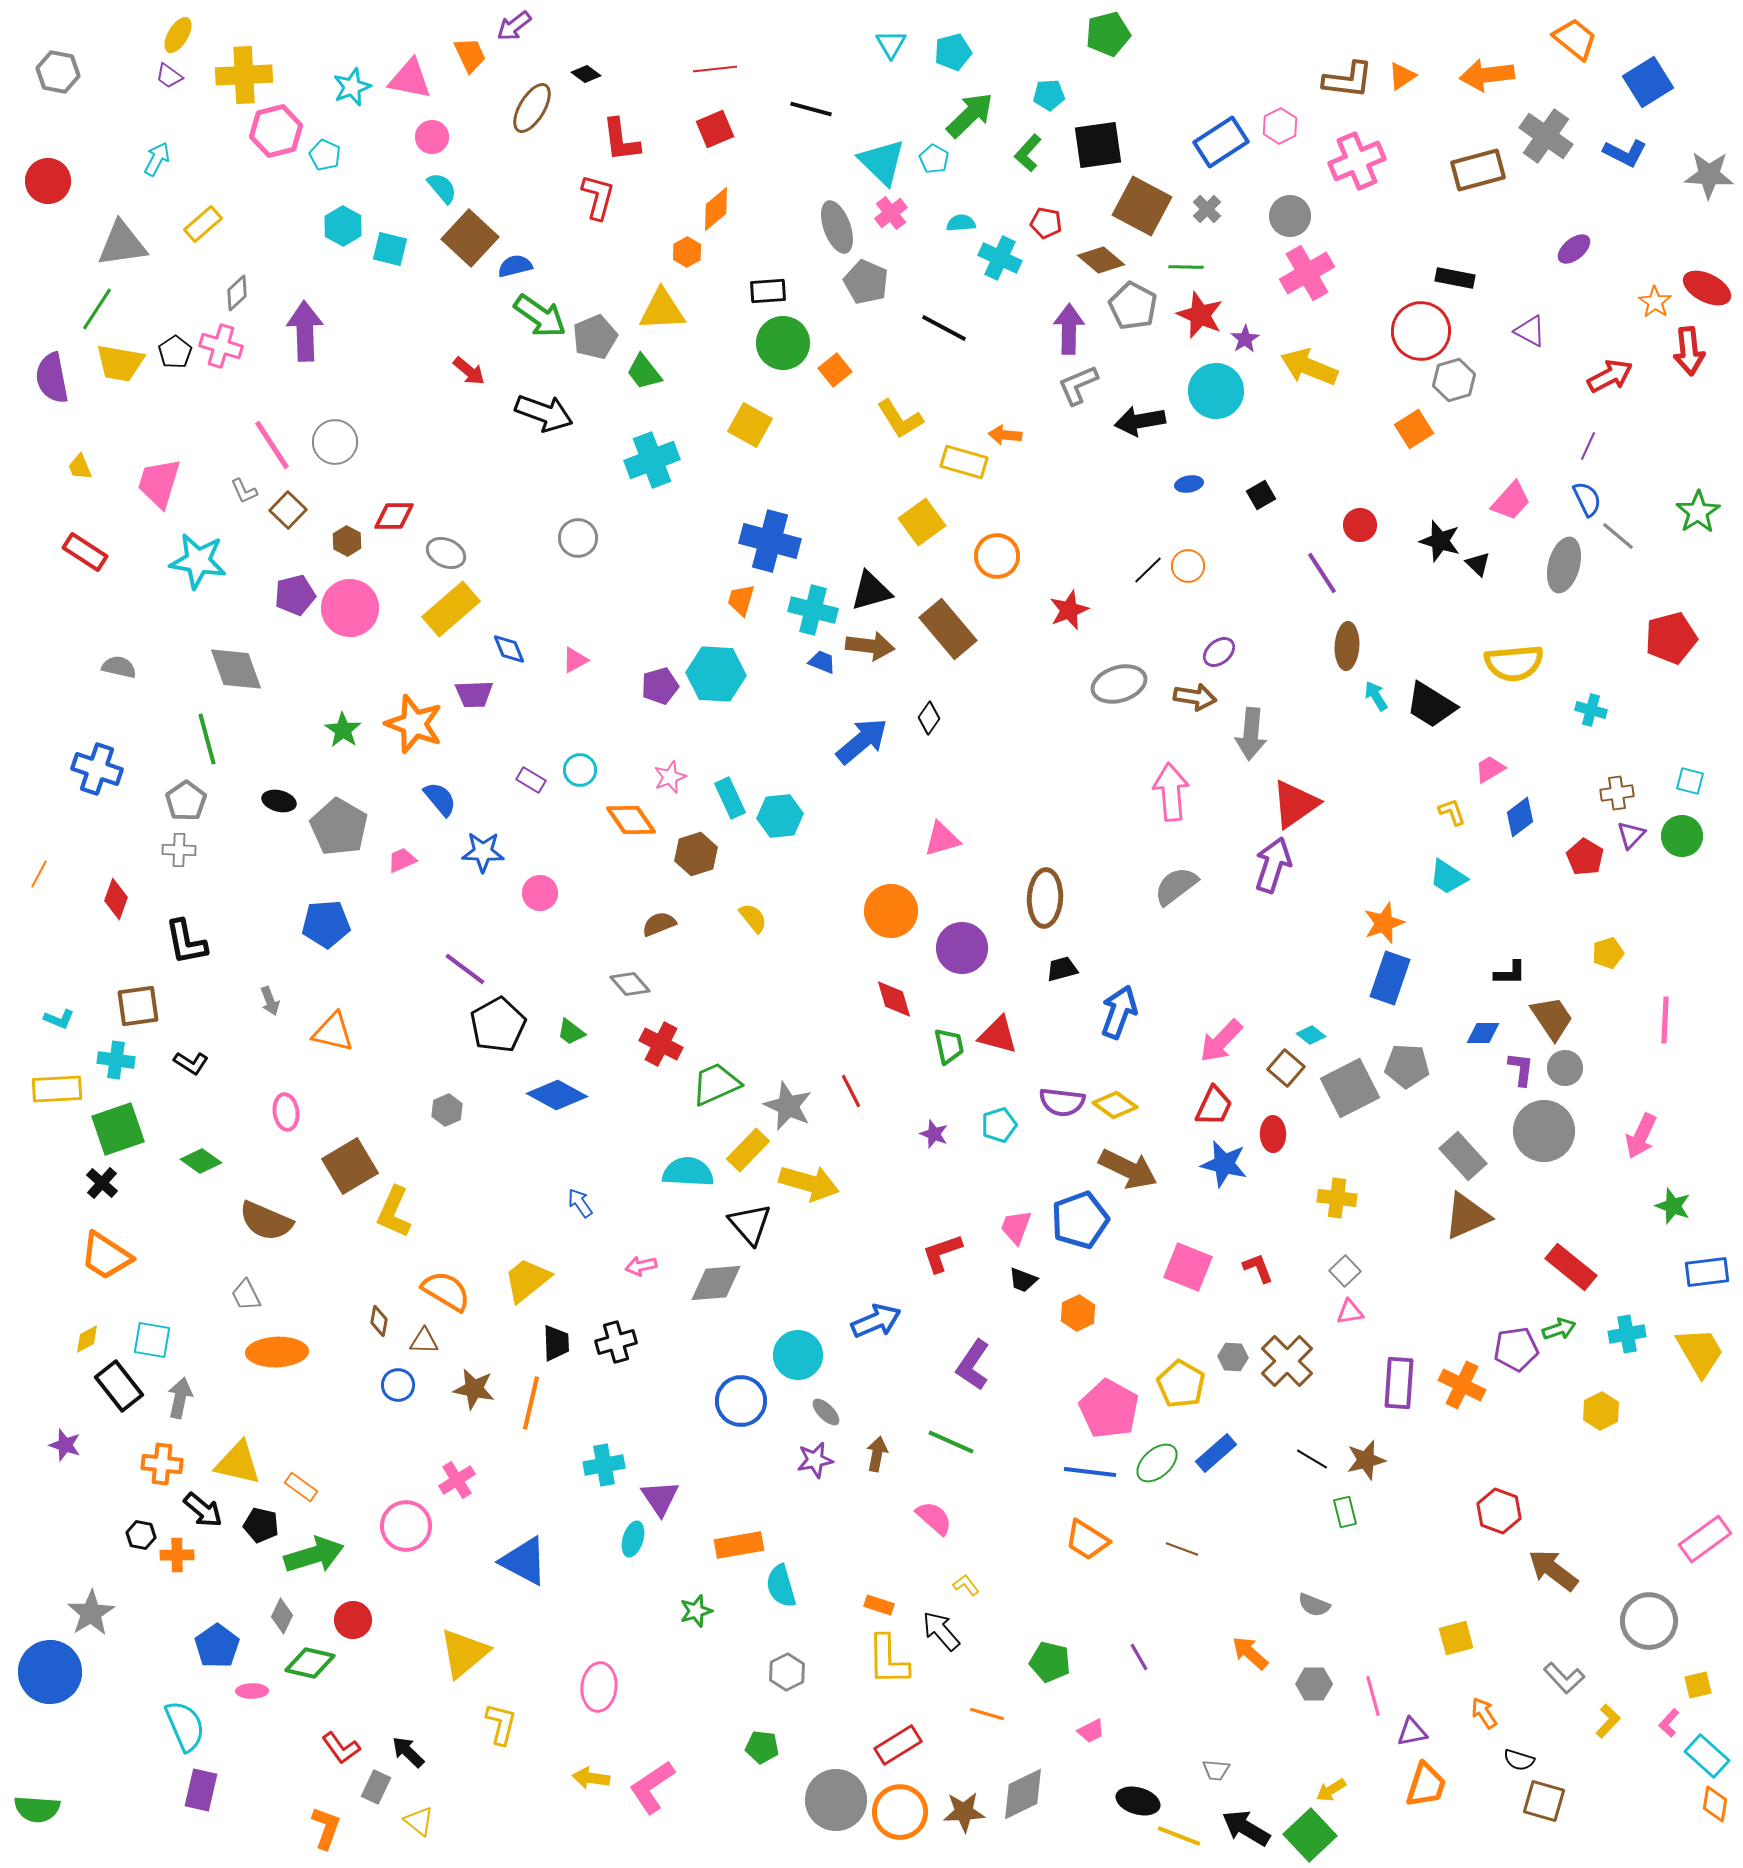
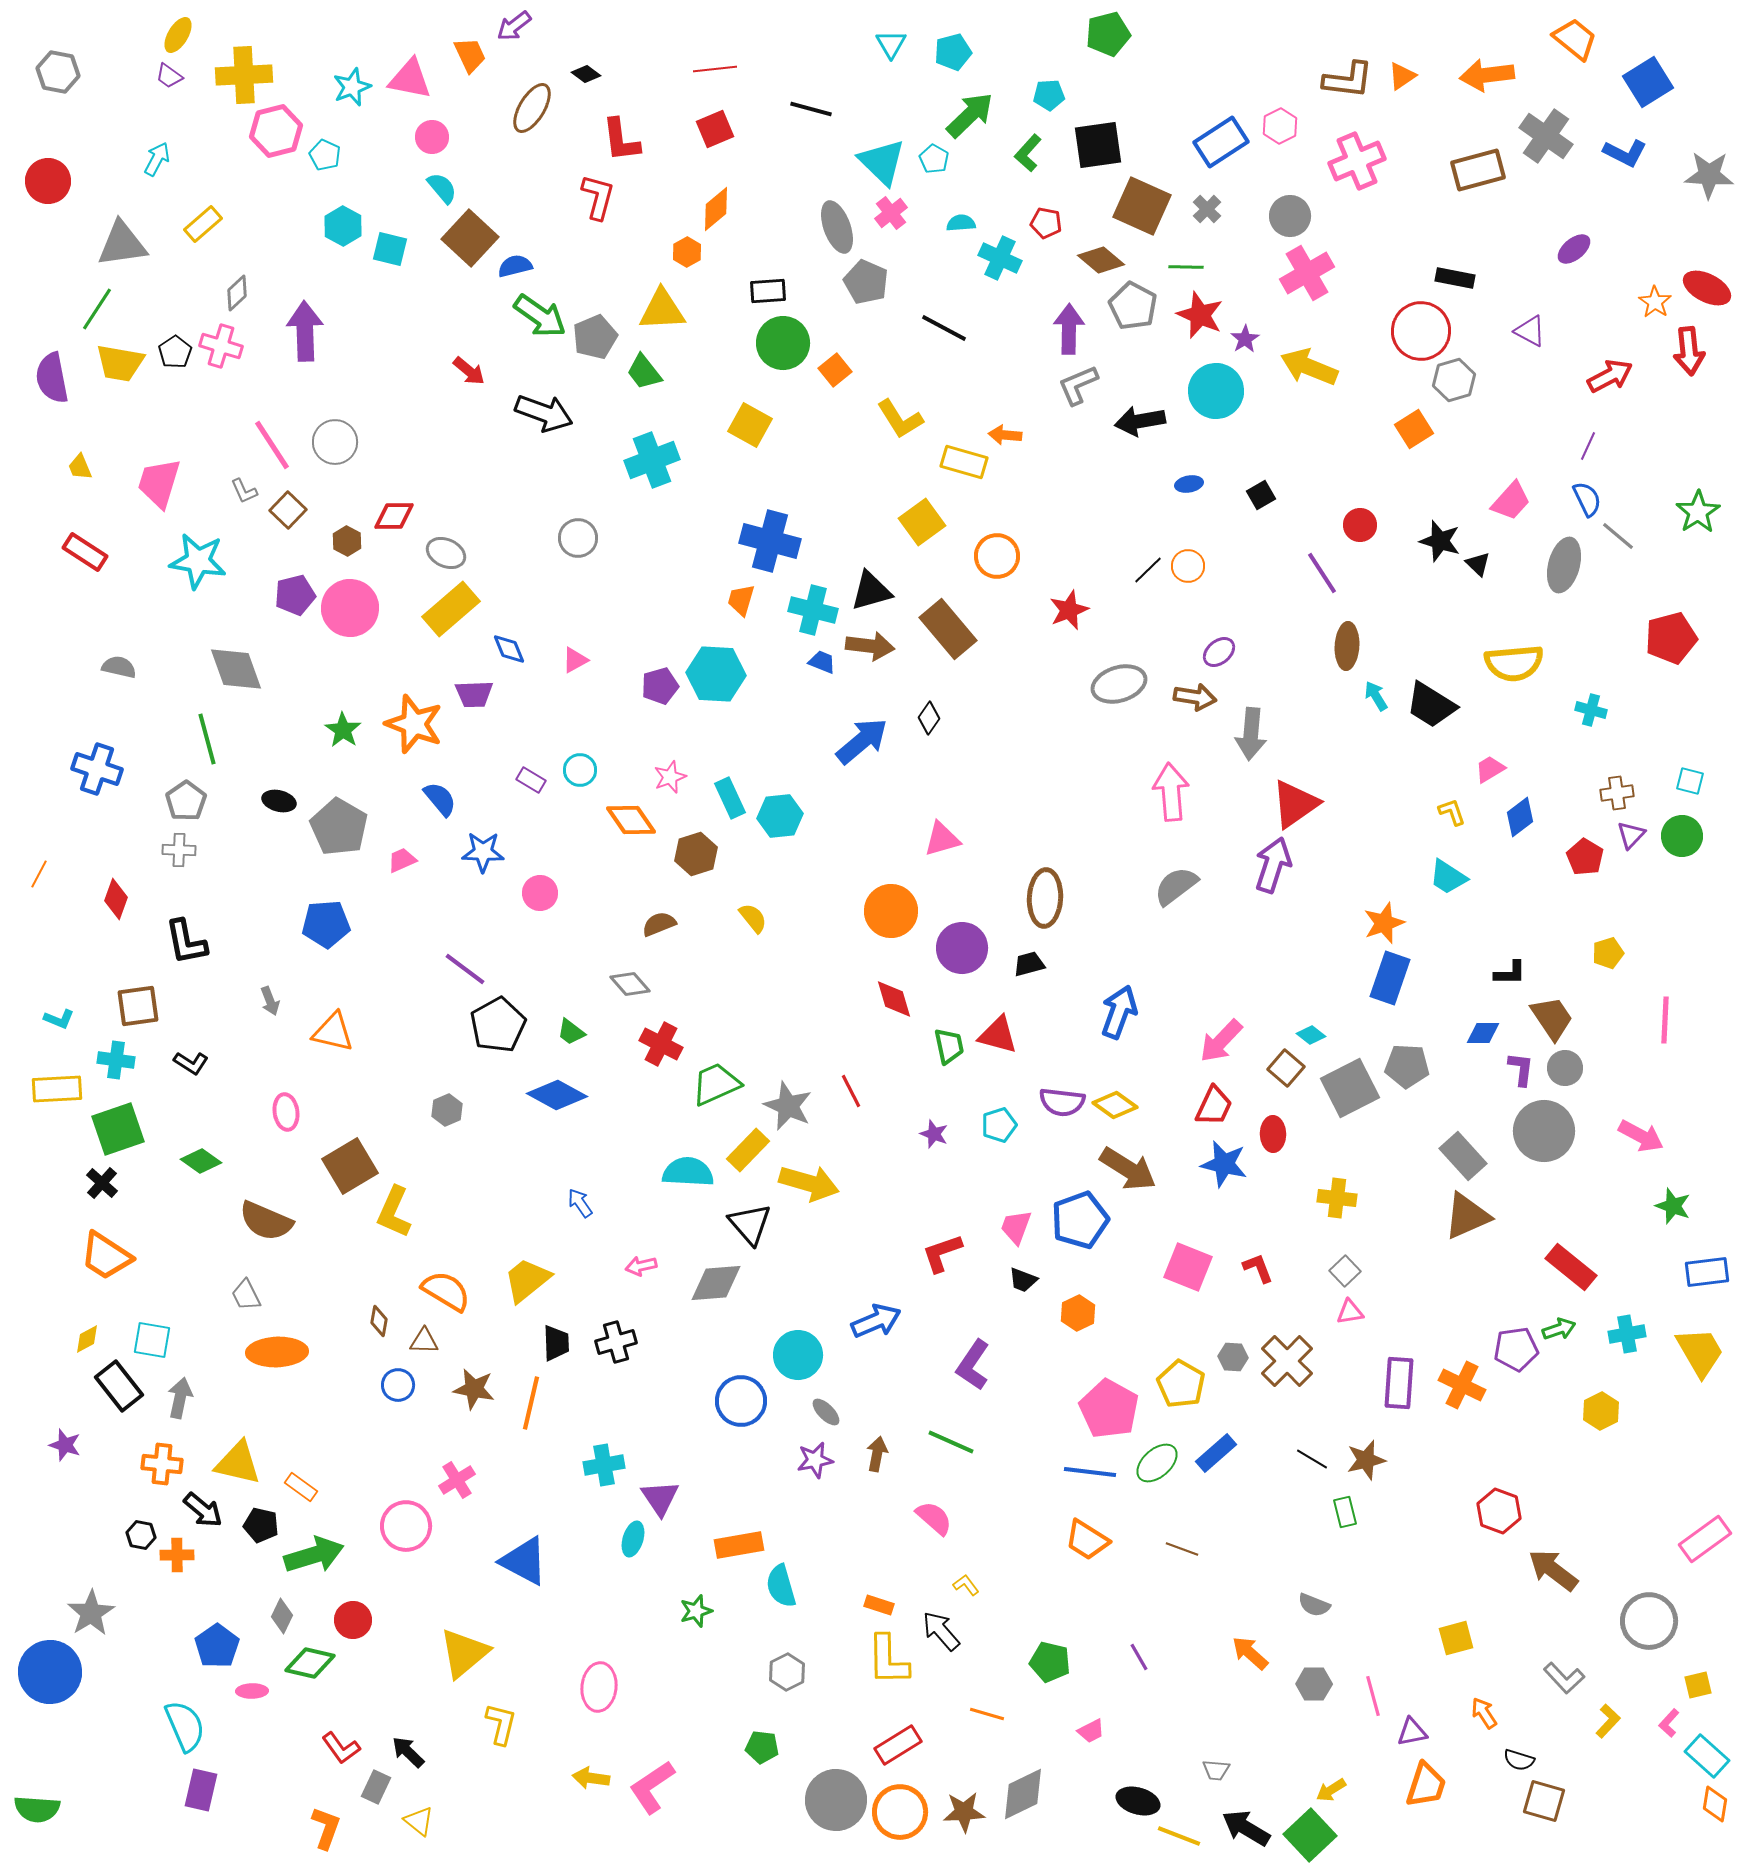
brown square at (1142, 206): rotated 4 degrees counterclockwise
black trapezoid at (1062, 969): moved 33 px left, 5 px up
pink arrow at (1641, 1136): rotated 87 degrees counterclockwise
brown arrow at (1128, 1169): rotated 6 degrees clockwise
